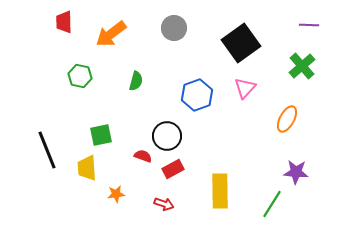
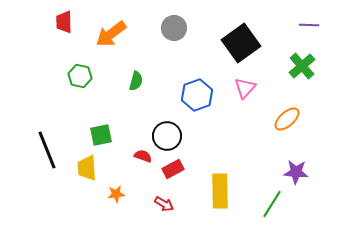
orange ellipse: rotated 20 degrees clockwise
red arrow: rotated 12 degrees clockwise
